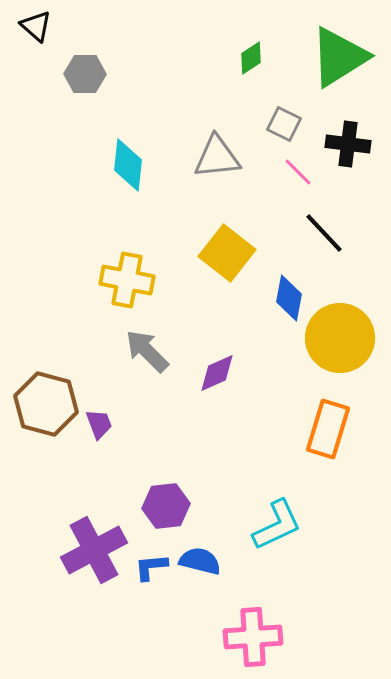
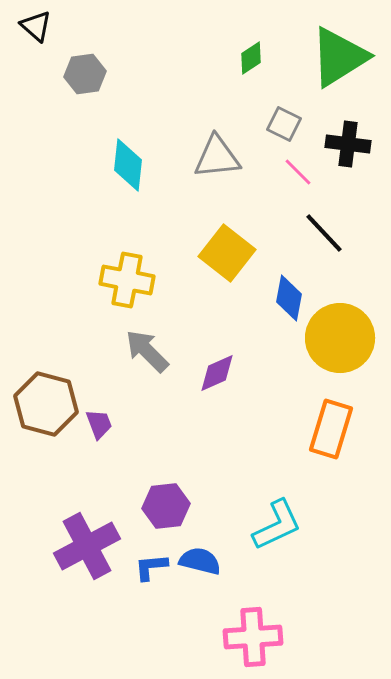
gray hexagon: rotated 9 degrees counterclockwise
orange rectangle: moved 3 px right
purple cross: moved 7 px left, 4 px up
